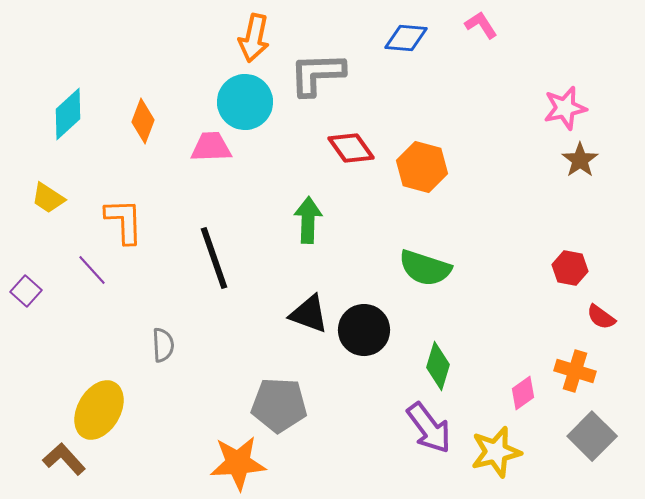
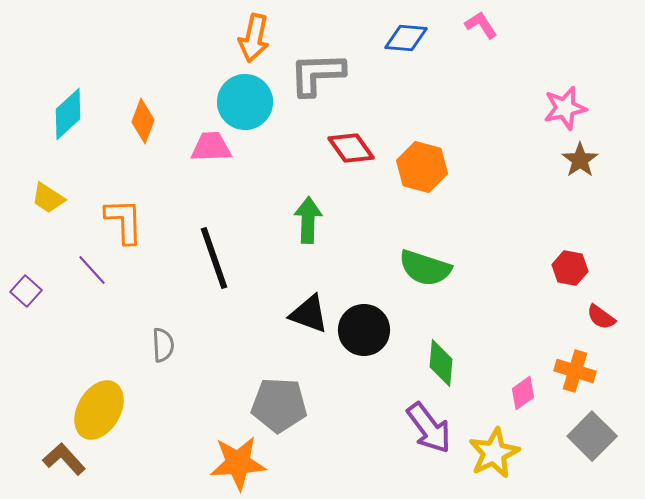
green diamond: moved 3 px right, 3 px up; rotated 12 degrees counterclockwise
yellow star: moved 2 px left, 1 px down; rotated 12 degrees counterclockwise
